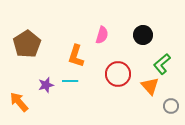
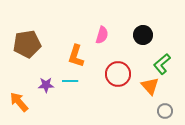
brown pentagon: rotated 24 degrees clockwise
purple star: rotated 14 degrees clockwise
gray circle: moved 6 px left, 5 px down
